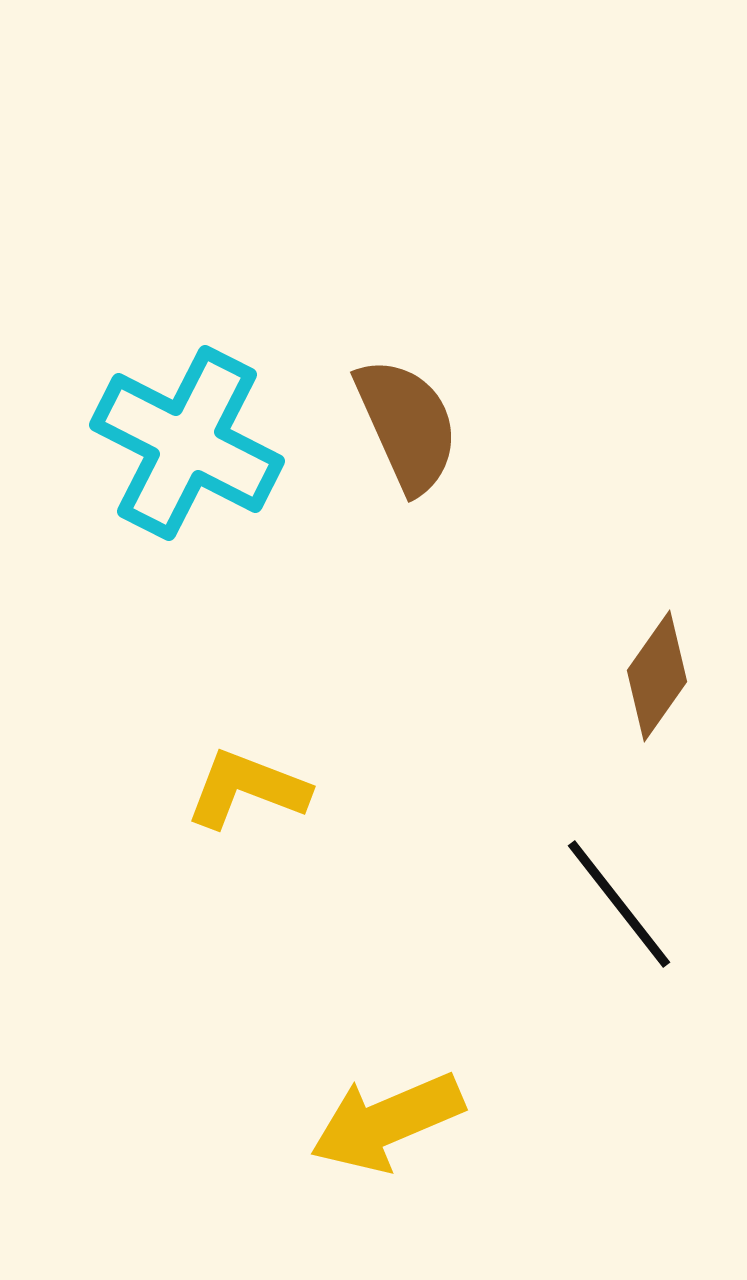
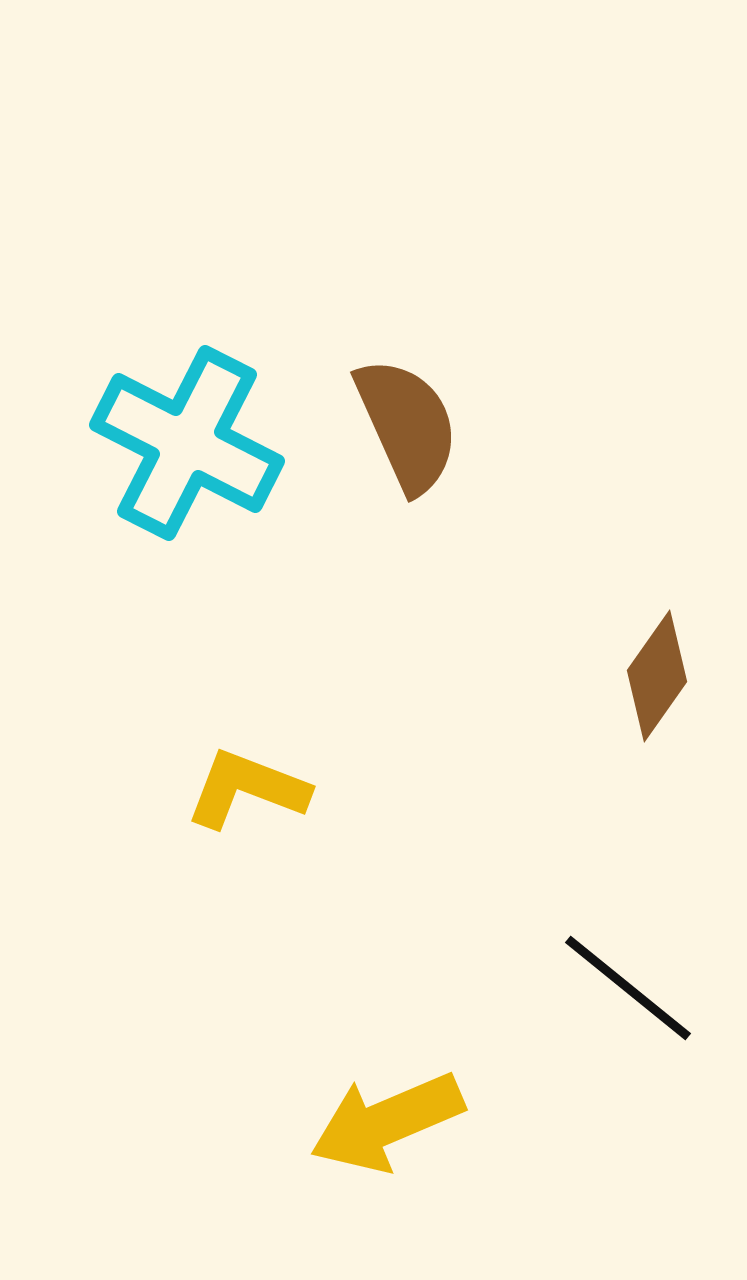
black line: moved 9 px right, 84 px down; rotated 13 degrees counterclockwise
